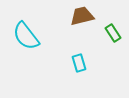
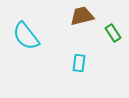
cyan rectangle: rotated 24 degrees clockwise
